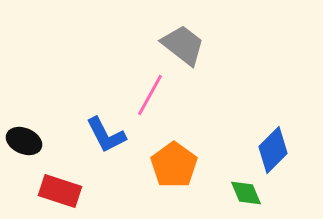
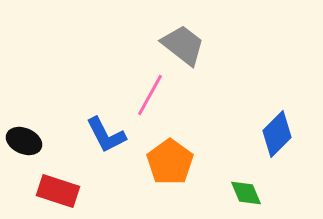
blue diamond: moved 4 px right, 16 px up
orange pentagon: moved 4 px left, 3 px up
red rectangle: moved 2 px left
